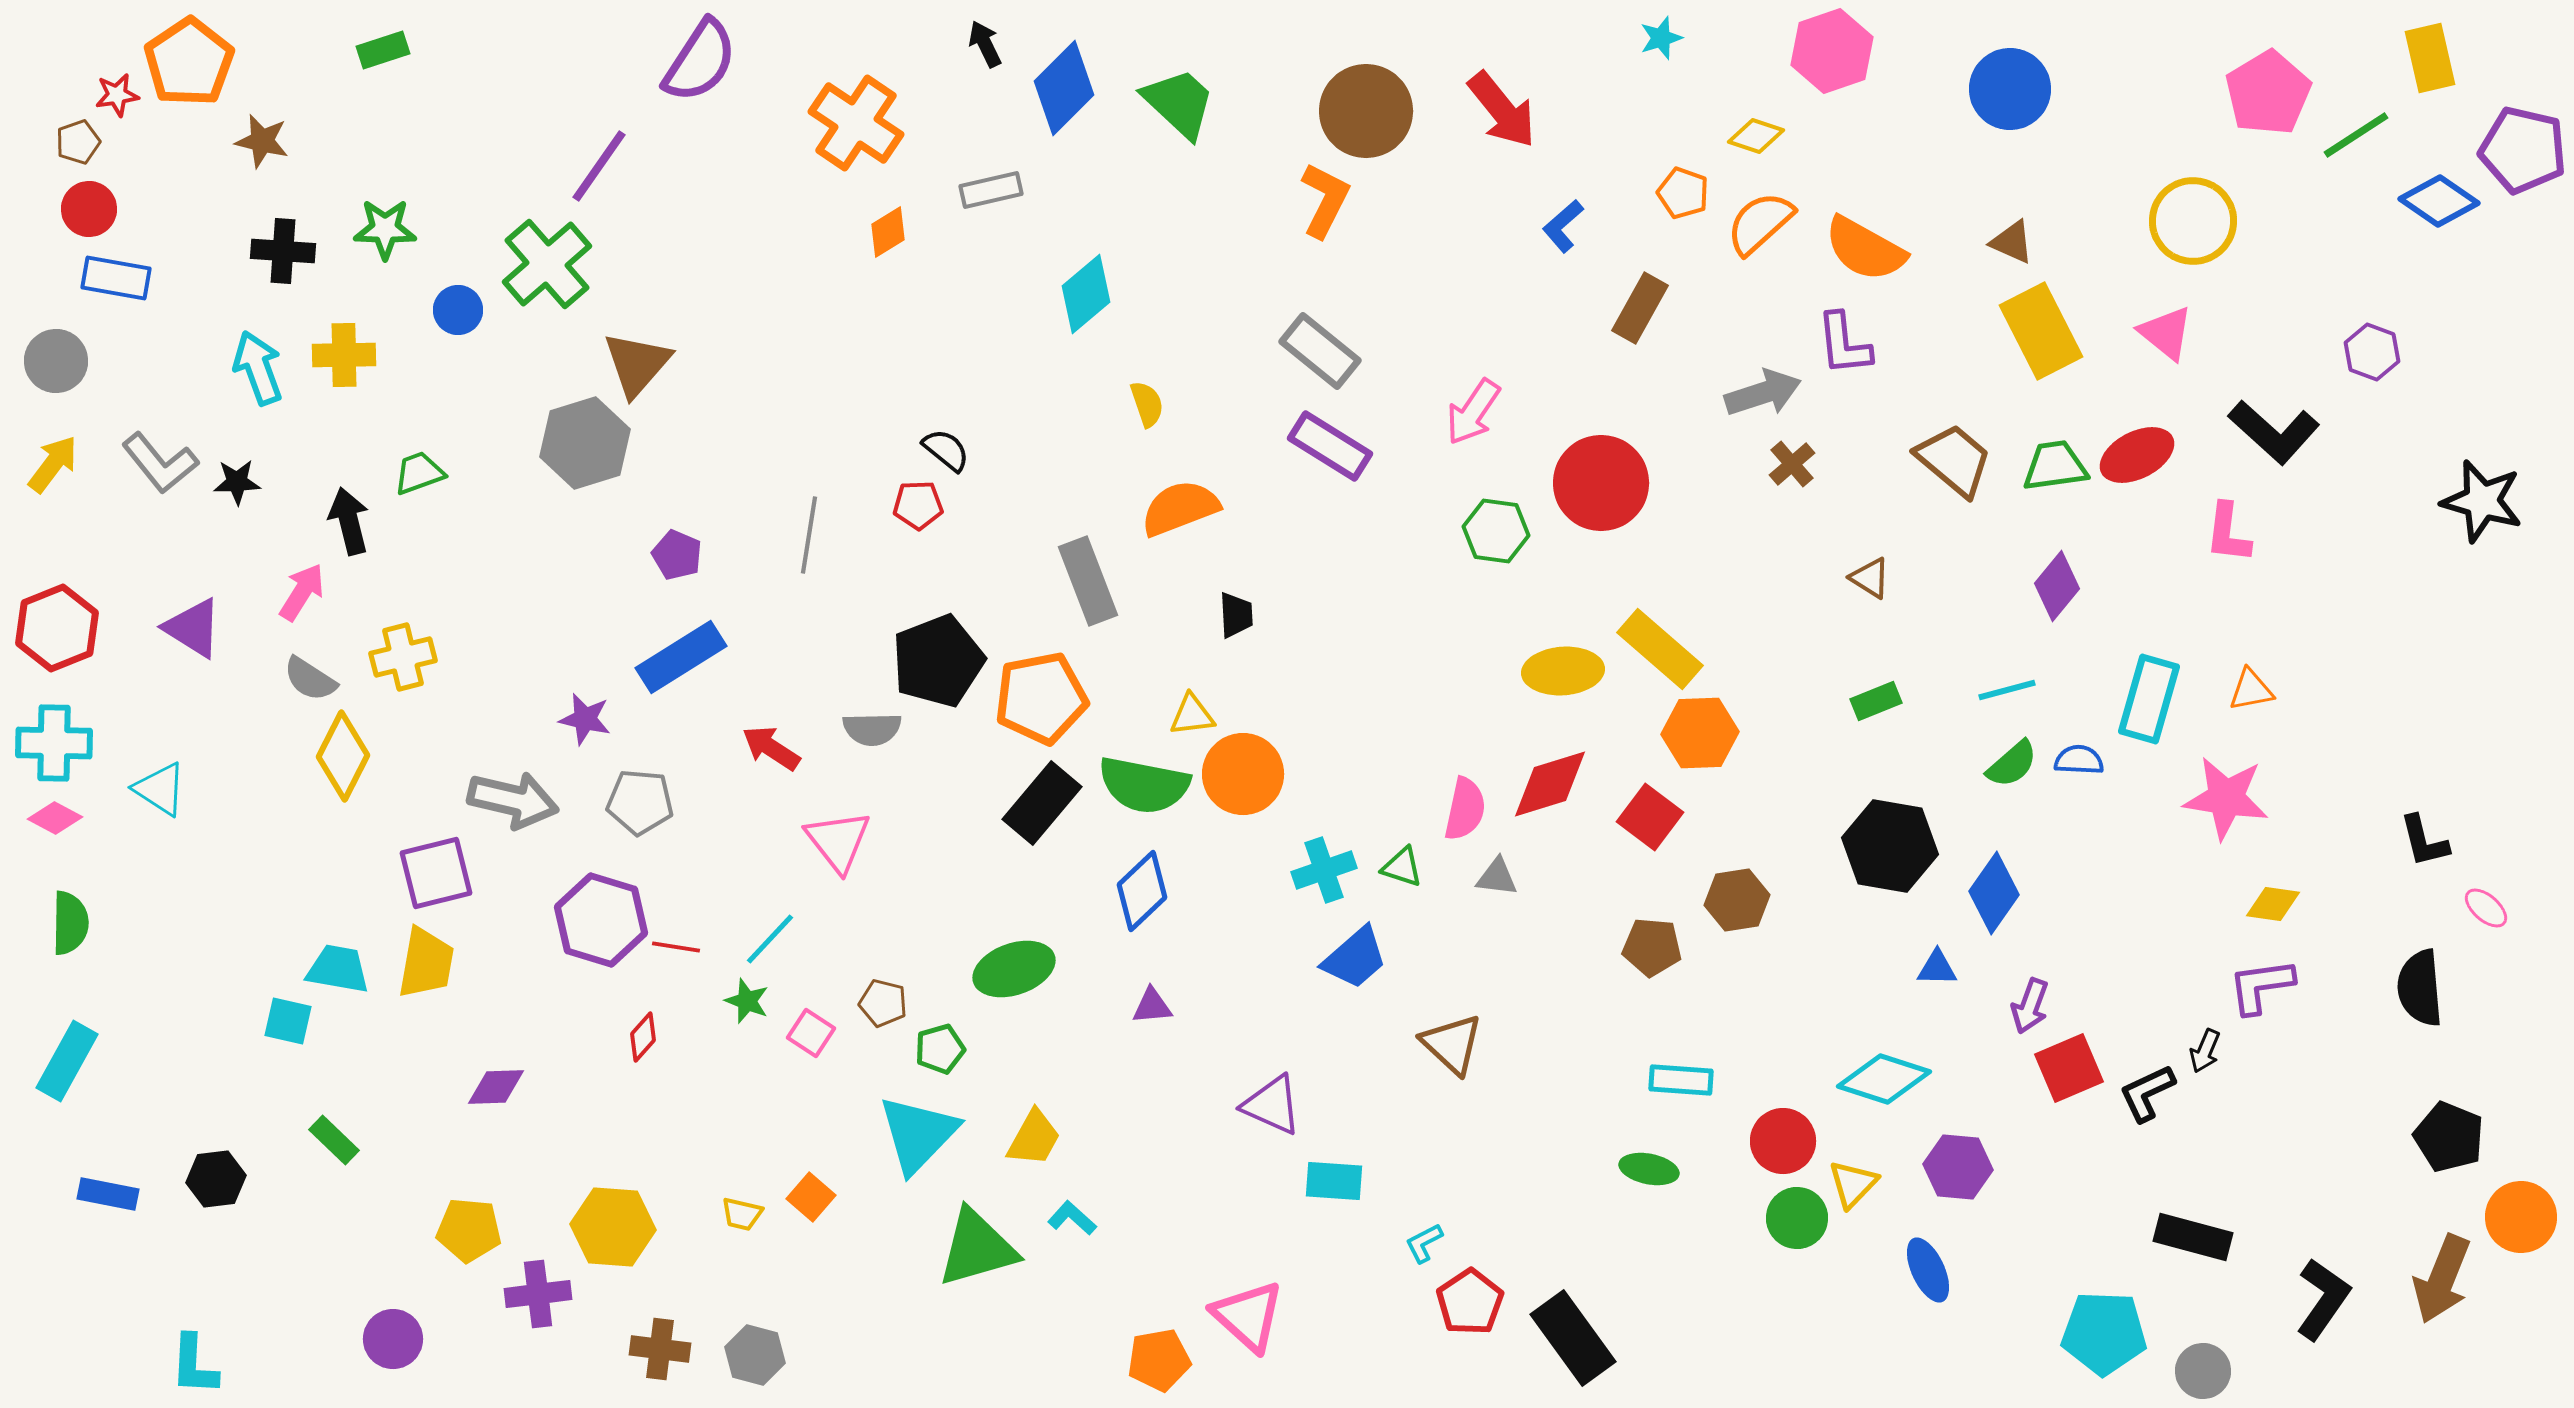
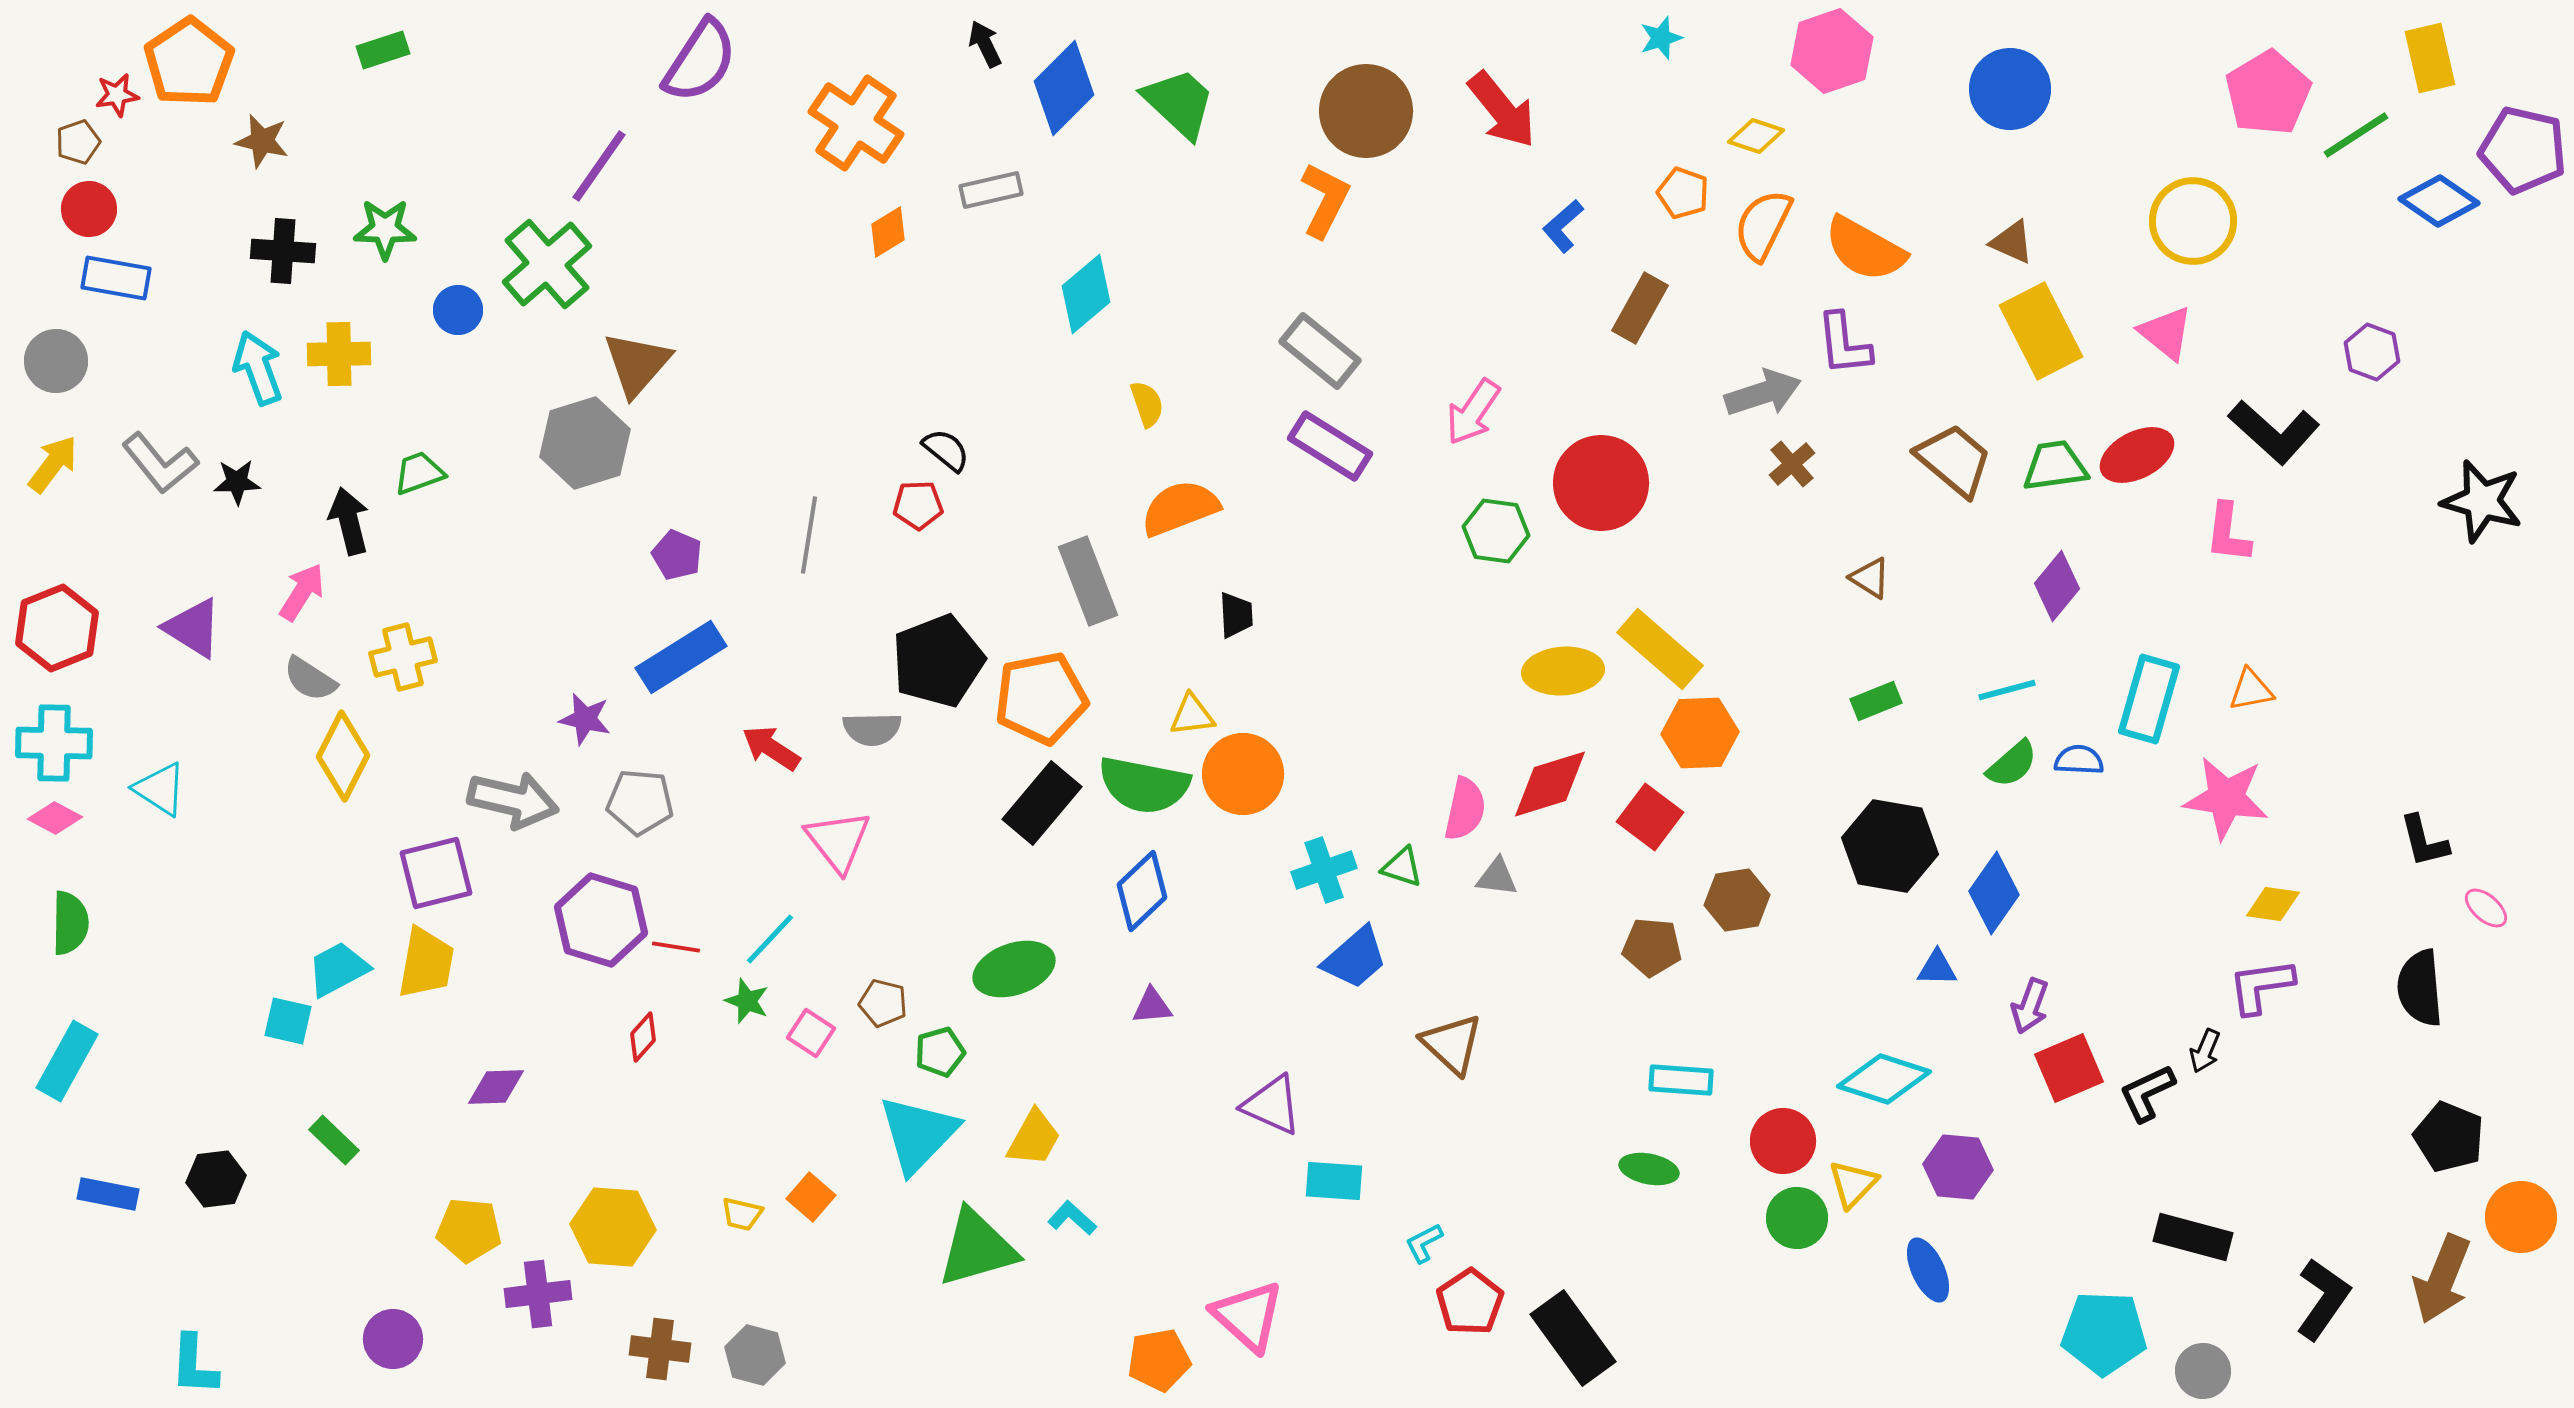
orange semicircle at (1760, 223): moved 3 px right, 2 px down; rotated 22 degrees counterclockwise
yellow cross at (344, 355): moved 5 px left, 1 px up
cyan trapezoid at (338, 969): rotated 38 degrees counterclockwise
green pentagon at (940, 1049): moved 3 px down
